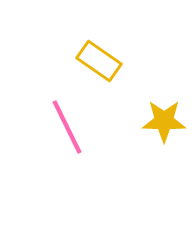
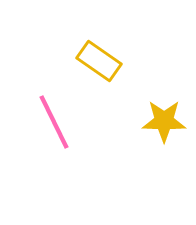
pink line: moved 13 px left, 5 px up
